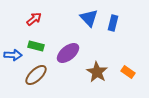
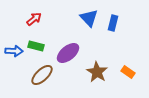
blue arrow: moved 1 px right, 4 px up
brown ellipse: moved 6 px right
